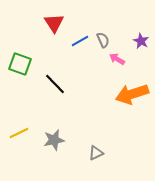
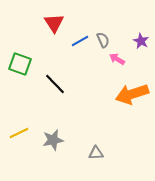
gray star: moved 1 px left
gray triangle: rotated 21 degrees clockwise
